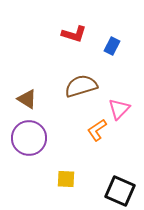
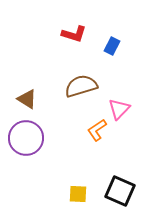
purple circle: moved 3 px left
yellow square: moved 12 px right, 15 px down
